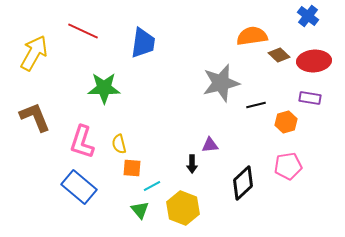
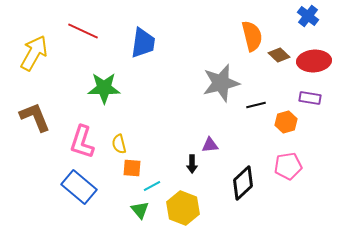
orange semicircle: rotated 84 degrees clockwise
